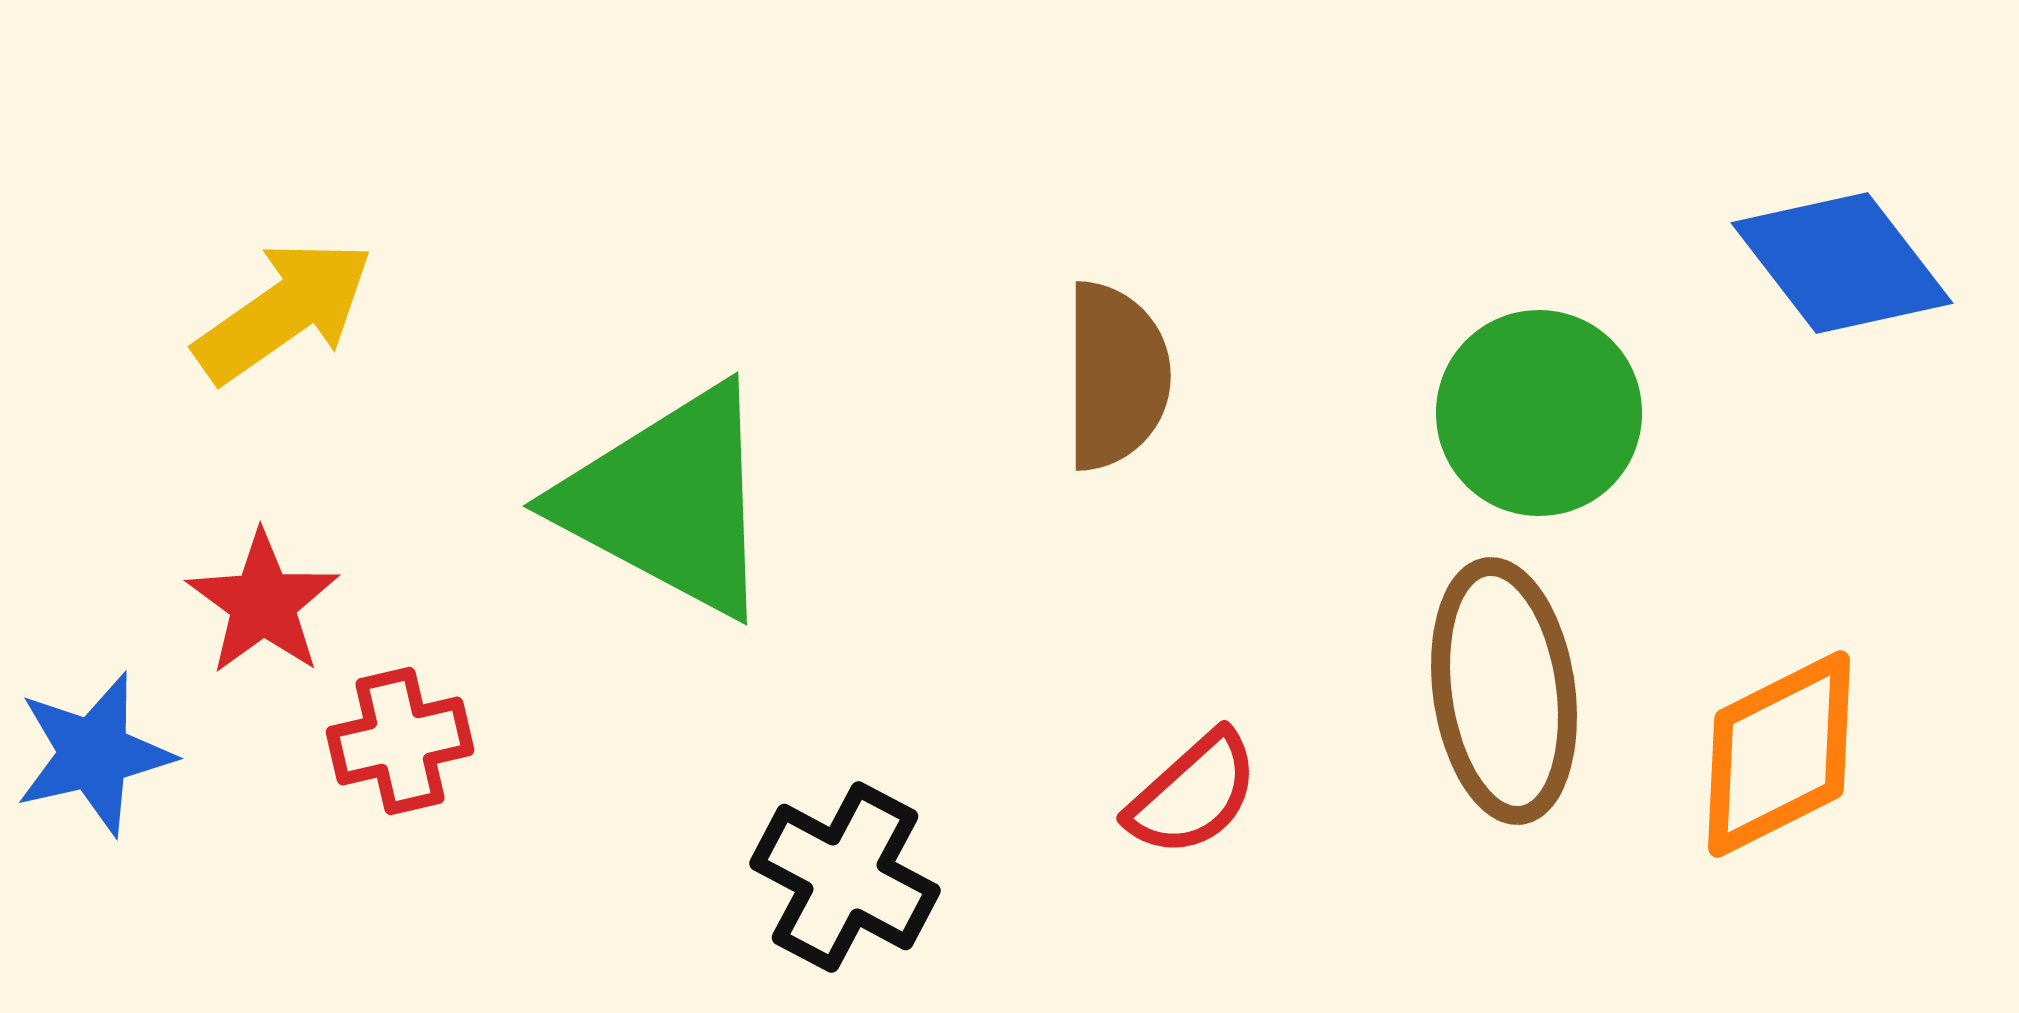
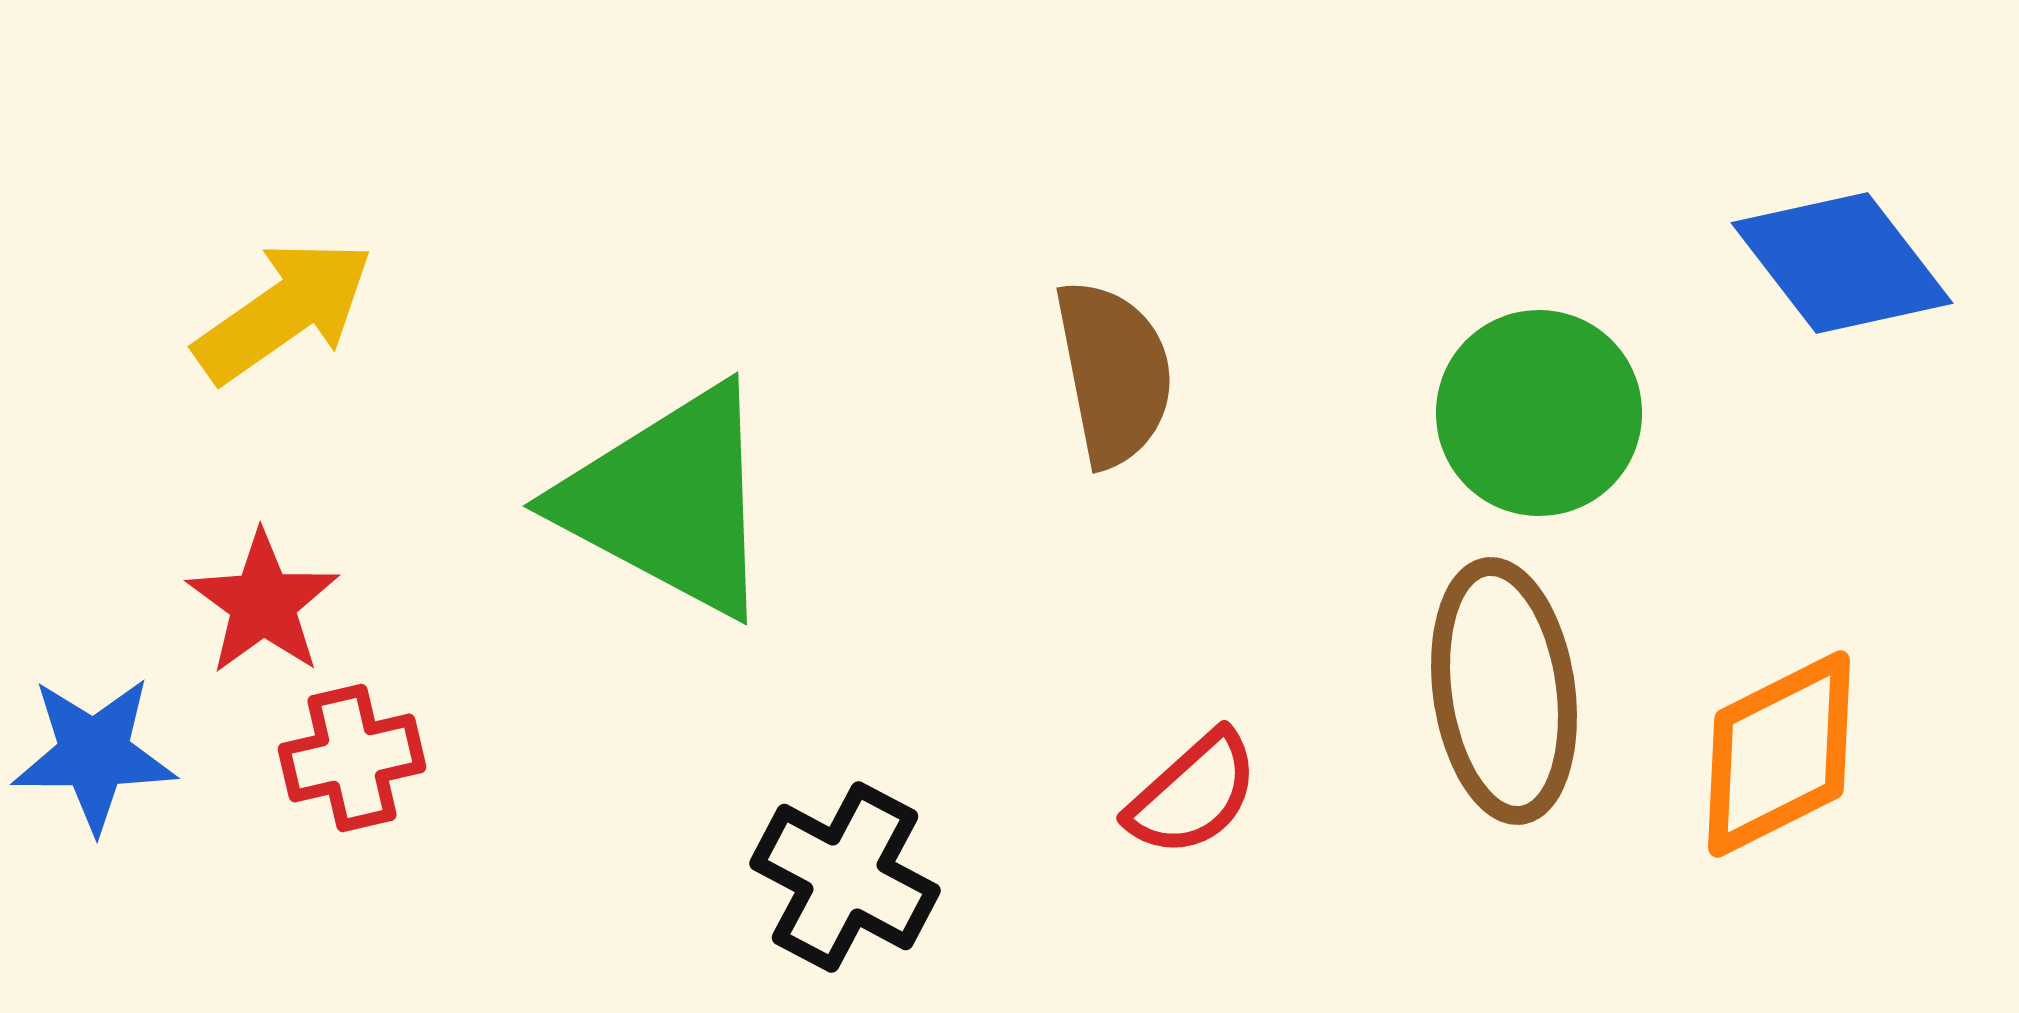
brown semicircle: moved 2 px left, 3 px up; rotated 11 degrees counterclockwise
red cross: moved 48 px left, 17 px down
blue star: rotated 13 degrees clockwise
